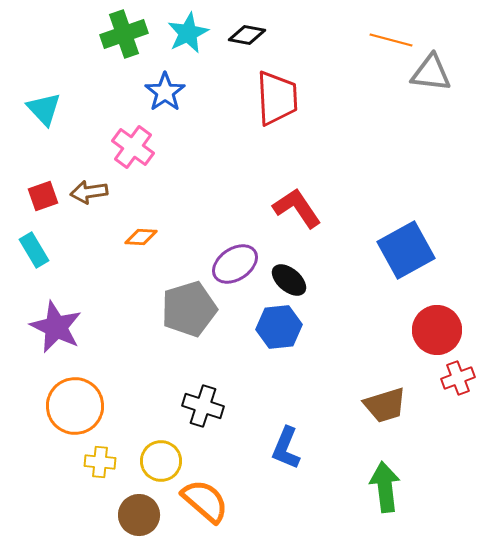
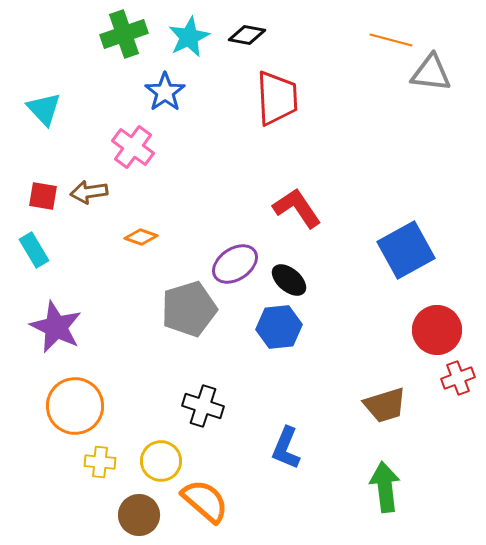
cyan star: moved 1 px right, 4 px down
red square: rotated 28 degrees clockwise
orange diamond: rotated 16 degrees clockwise
